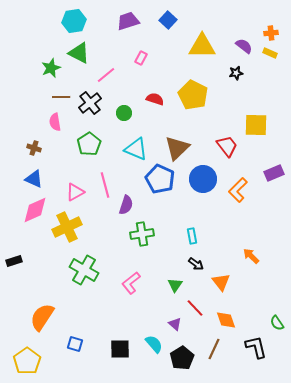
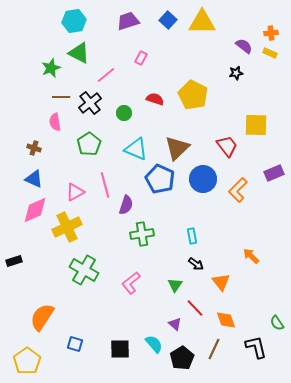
yellow triangle at (202, 46): moved 24 px up
